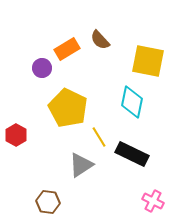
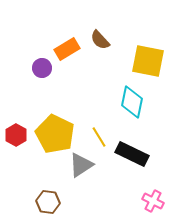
yellow pentagon: moved 13 px left, 26 px down
